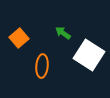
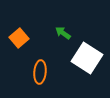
white square: moved 2 px left, 3 px down
orange ellipse: moved 2 px left, 6 px down
